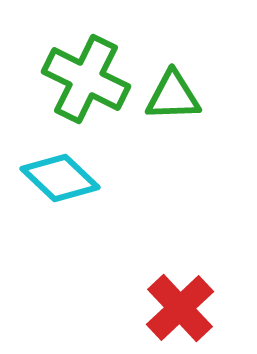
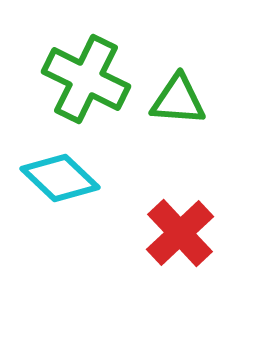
green triangle: moved 5 px right, 4 px down; rotated 6 degrees clockwise
red cross: moved 75 px up
